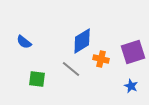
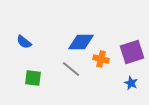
blue diamond: moved 1 px left, 1 px down; rotated 32 degrees clockwise
purple square: moved 1 px left
green square: moved 4 px left, 1 px up
blue star: moved 3 px up
